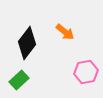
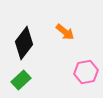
black diamond: moved 3 px left
green rectangle: moved 2 px right
